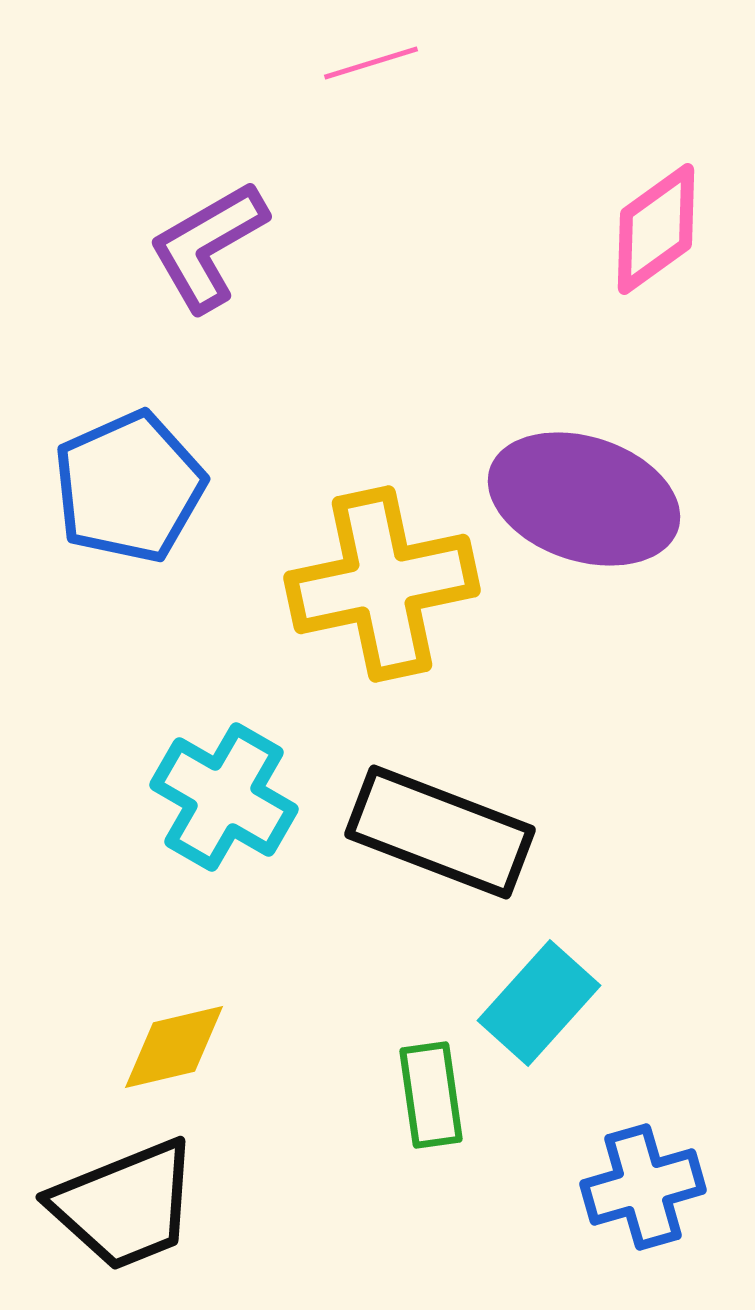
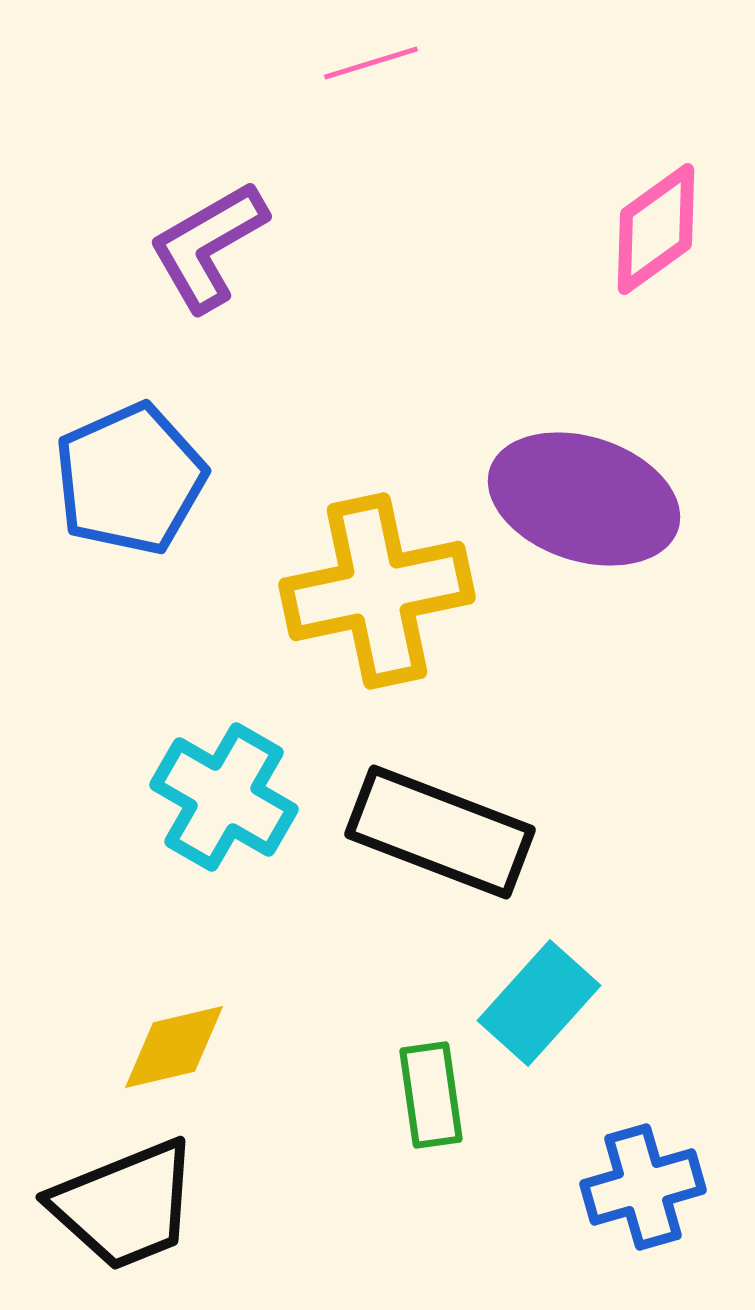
blue pentagon: moved 1 px right, 8 px up
yellow cross: moved 5 px left, 7 px down
